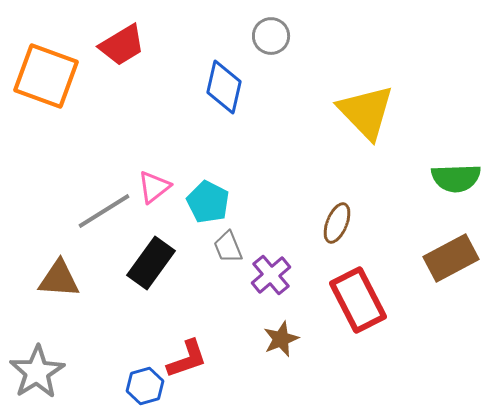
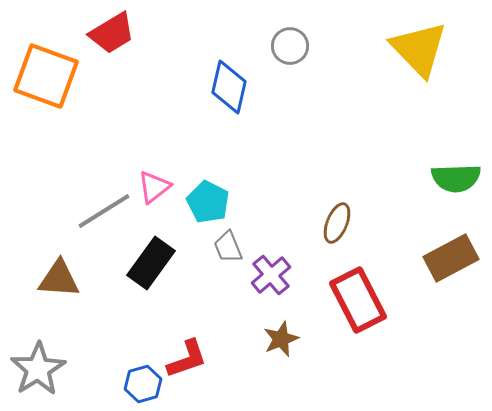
gray circle: moved 19 px right, 10 px down
red trapezoid: moved 10 px left, 12 px up
blue diamond: moved 5 px right
yellow triangle: moved 53 px right, 63 px up
gray star: moved 1 px right, 3 px up
blue hexagon: moved 2 px left, 2 px up
